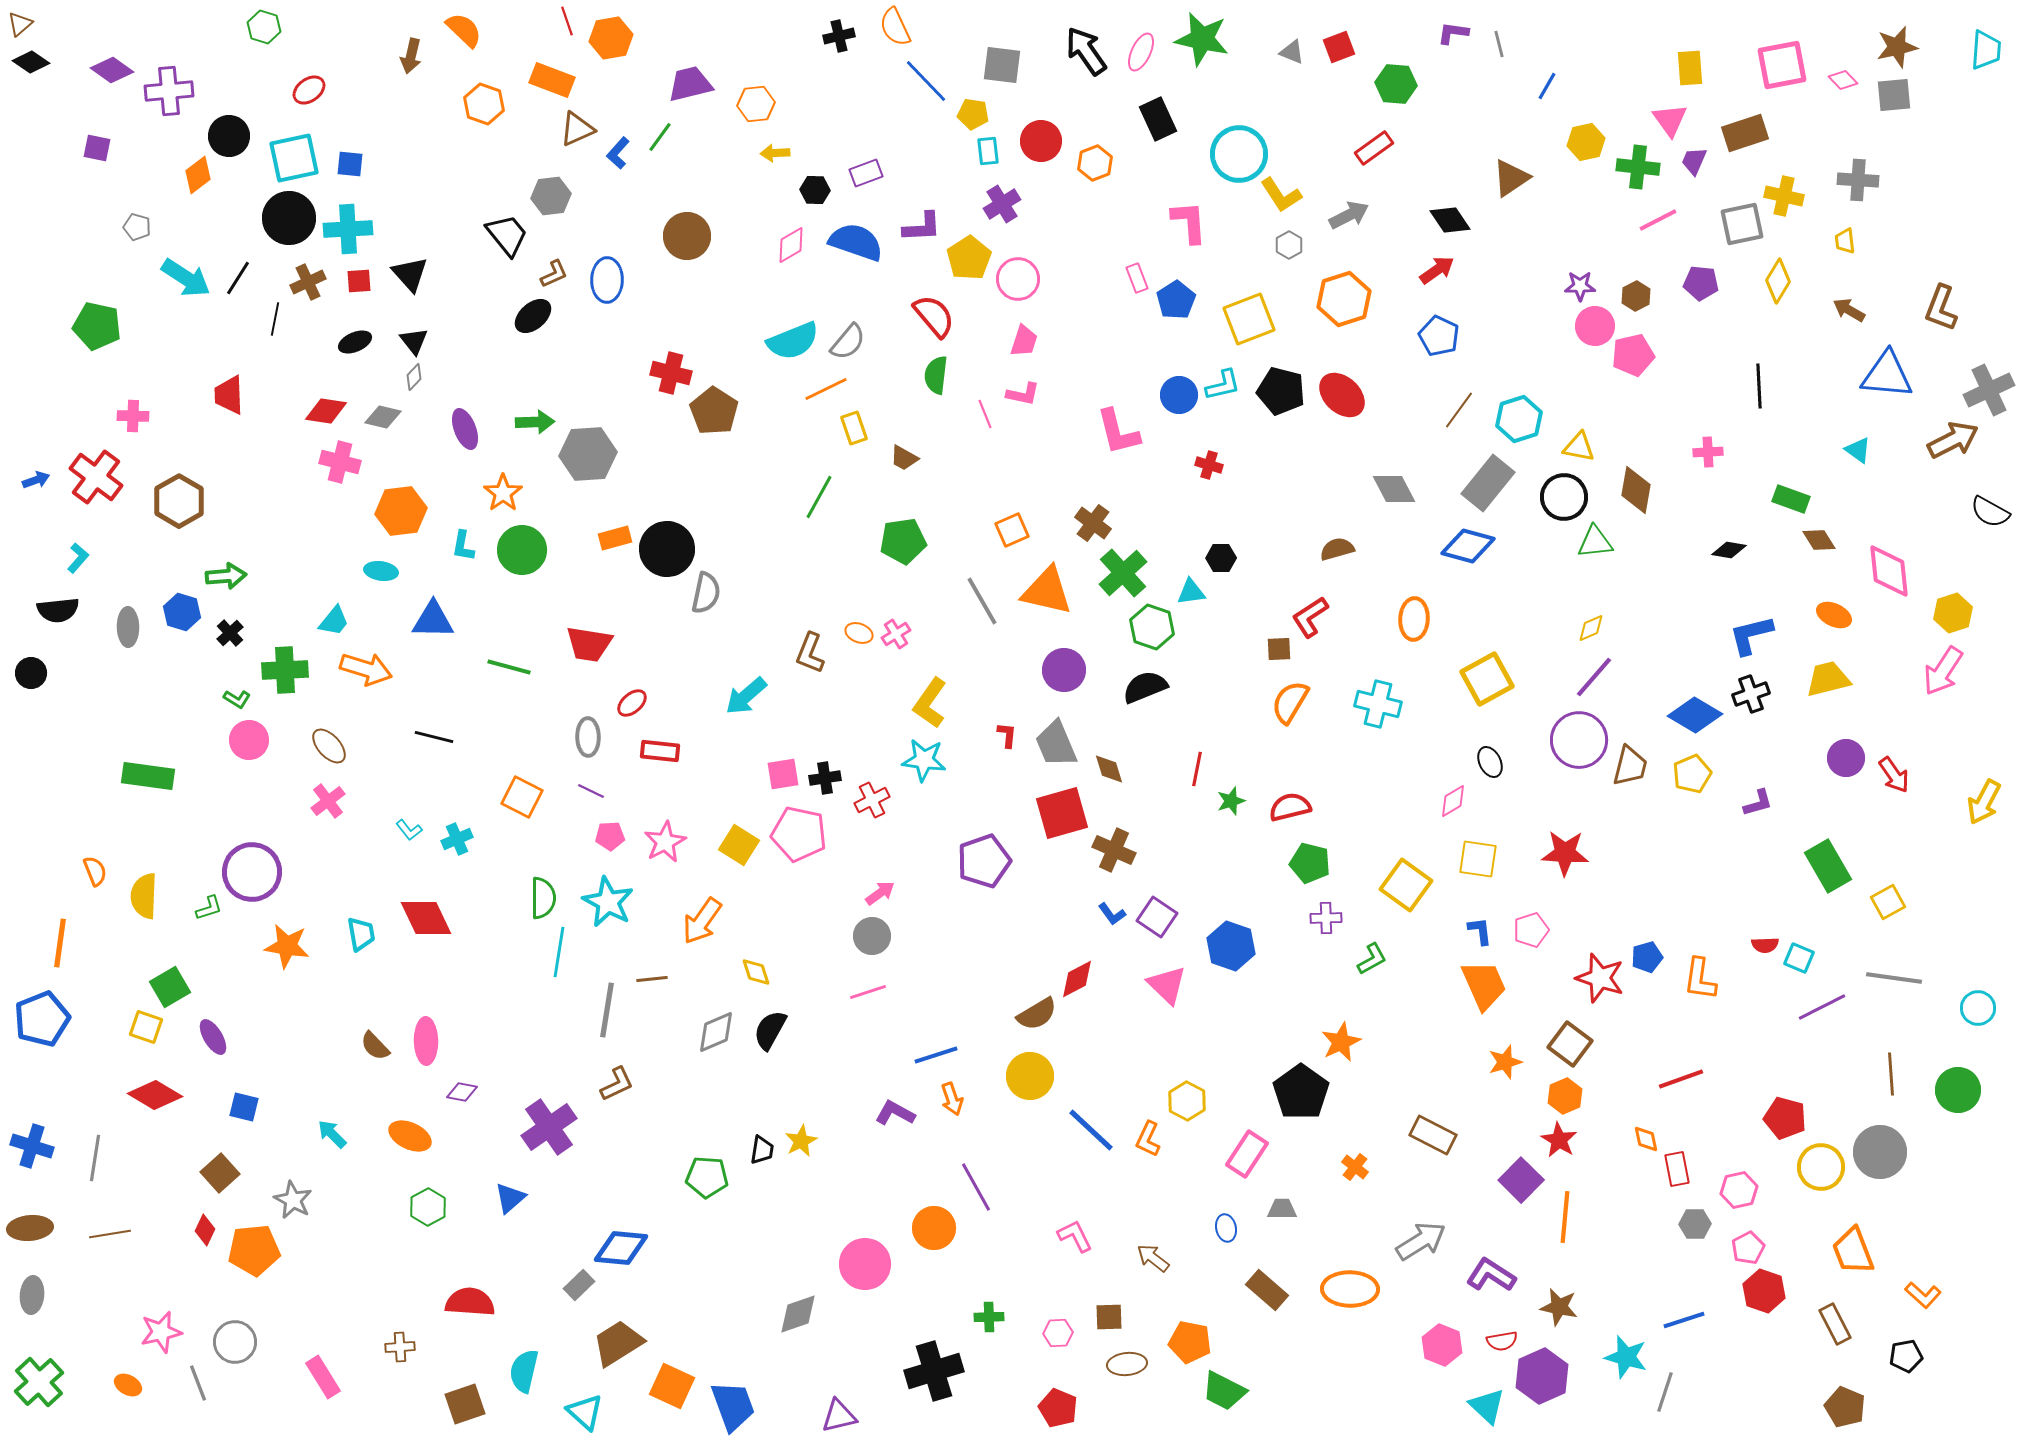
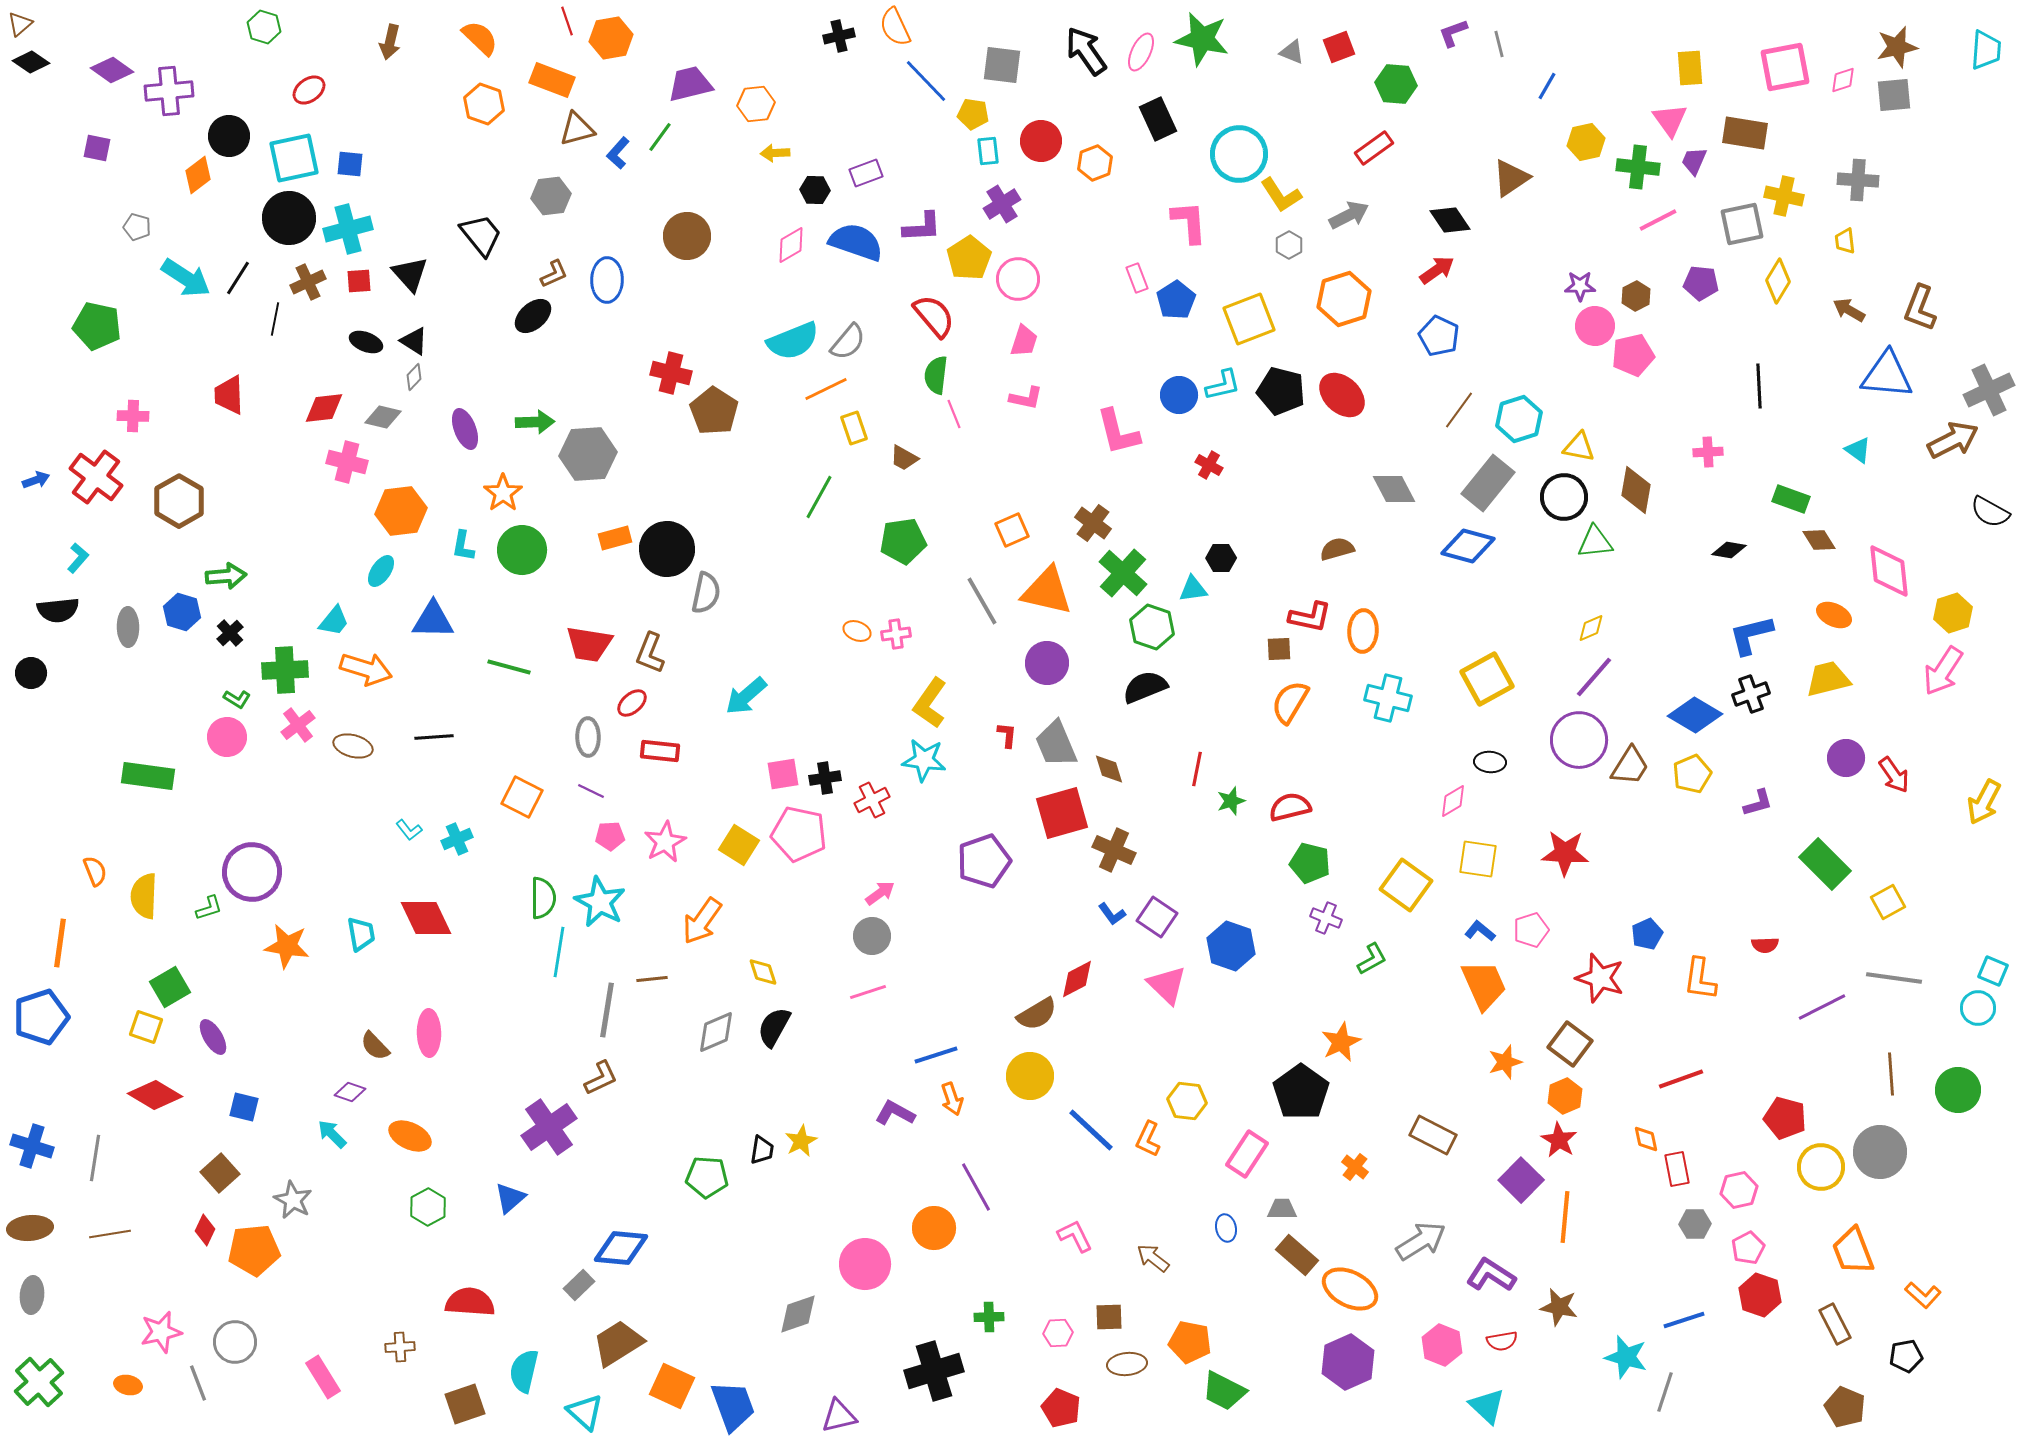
orange semicircle at (464, 30): moved 16 px right, 8 px down
purple L-shape at (1453, 33): rotated 28 degrees counterclockwise
brown arrow at (411, 56): moved 21 px left, 14 px up
pink square at (1782, 65): moved 3 px right, 2 px down
pink diamond at (1843, 80): rotated 64 degrees counterclockwise
brown triangle at (577, 129): rotated 9 degrees clockwise
brown rectangle at (1745, 133): rotated 27 degrees clockwise
cyan cross at (348, 229): rotated 12 degrees counterclockwise
black trapezoid at (507, 235): moved 26 px left
brown L-shape at (1941, 308): moved 21 px left
black triangle at (414, 341): rotated 20 degrees counterclockwise
black ellipse at (355, 342): moved 11 px right; rotated 44 degrees clockwise
pink L-shape at (1023, 394): moved 3 px right, 4 px down
red diamond at (326, 411): moved 2 px left, 3 px up; rotated 15 degrees counterclockwise
pink line at (985, 414): moved 31 px left
pink cross at (340, 462): moved 7 px right
red cross at (1209, 465): rotated 12 degrees clockwise
cyan ellipse at (381, 571): rotated 64 degrees counterclockwise
green cross at (1123, 573): rotated 6 degrees counterclockwise
cyan triangle at (1191, 592): moved 2 px right, 3 px up
red L-shape at (1310, 617): rotated 135 degrees counterclockwise
orange ellipse at (1414, 619): moved 51 px left, 12 px down
orange ellipse at (859, 633): moved 2 px left, 2 px up
pink cross at (896, 634): rotated 24 degrees clockwise
brown L-shape at (810, 653): moved 160 px left
purple circle at (1064, 670): moved 17 px left, 7 px up
cyan cross at (1378, 704): moved 10 px right, 6 px up
black line at (434, 737): rotated 18 degrees counterclockwise
pink circle at (249, 740): moved 22 px left, 3 px up
brown ellipse at (329, 746): moved 24 px right; rotated 33 degrees counterclockwise
black ellipse at (1490, 762): rotated 60 degrees counterclockwise
brown trapezoid at (1630, 766): rotated 18 degrees clockwise
pink cross at (328, 801): moved 30 px left, 76 px up
green rectangle at (1828, 866): moved 3 px left, 2 px up; rotated 15 degrees counterclockwise
cyan star at (608, 902): moved 8 px left
purple cross at (1326, 918): rotated 24 degrees clockwise
blue L-shape at (1480, 931): rotated 44 degrees counterclockwise
blue pentagon at (1647, 957): moved 23 px up; rotated 8 degrees counterclockwise
cyan square at (1799, 958): moved 194 px right, 13 px down
yellow diamond at (756, 972): moved 7 px right
blue pentagon at (42, 1019): moved 1 px left, 2 px up; rotated 4 degrees clockwise
black semicircle at (770, 1030): moved 4 px right, 3 px up
pink ellipse at (426, 1041): moved 3 px right, 8 px up
brown L-shape at (617, 1084): moved 16 px left, 6 px up
purple diamond at (462, 1092): moved 112 px left; rotated 8 degrees clockwise
yellow hexagon at (1187, 1101): rotated 21 degrees counterclockwise
orange ellipse at (1350, 1289): rotated 26 degrees clockwise
brown rectangle at (1267, 1290): moved 30 px right, 35 px up
red hexagon at (1764, 1291): moved 4 px left, 4 px down
purple hexagon at (1542, 1376): moved 194 px left, 14 px up
orange ellipse at (128, 1385): rotated 16 degrees counterclockwise
red pentagon at (1058, 1408): moved 3 px right
